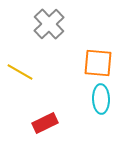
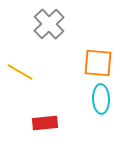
red rectangle: rotated 20 degrees clockwise
